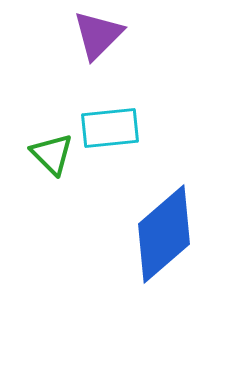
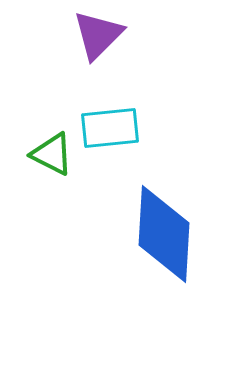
green triangle: rotated 18 degrees counterclockwise
blue diamond: rotated 46 degrees counterclockwise
